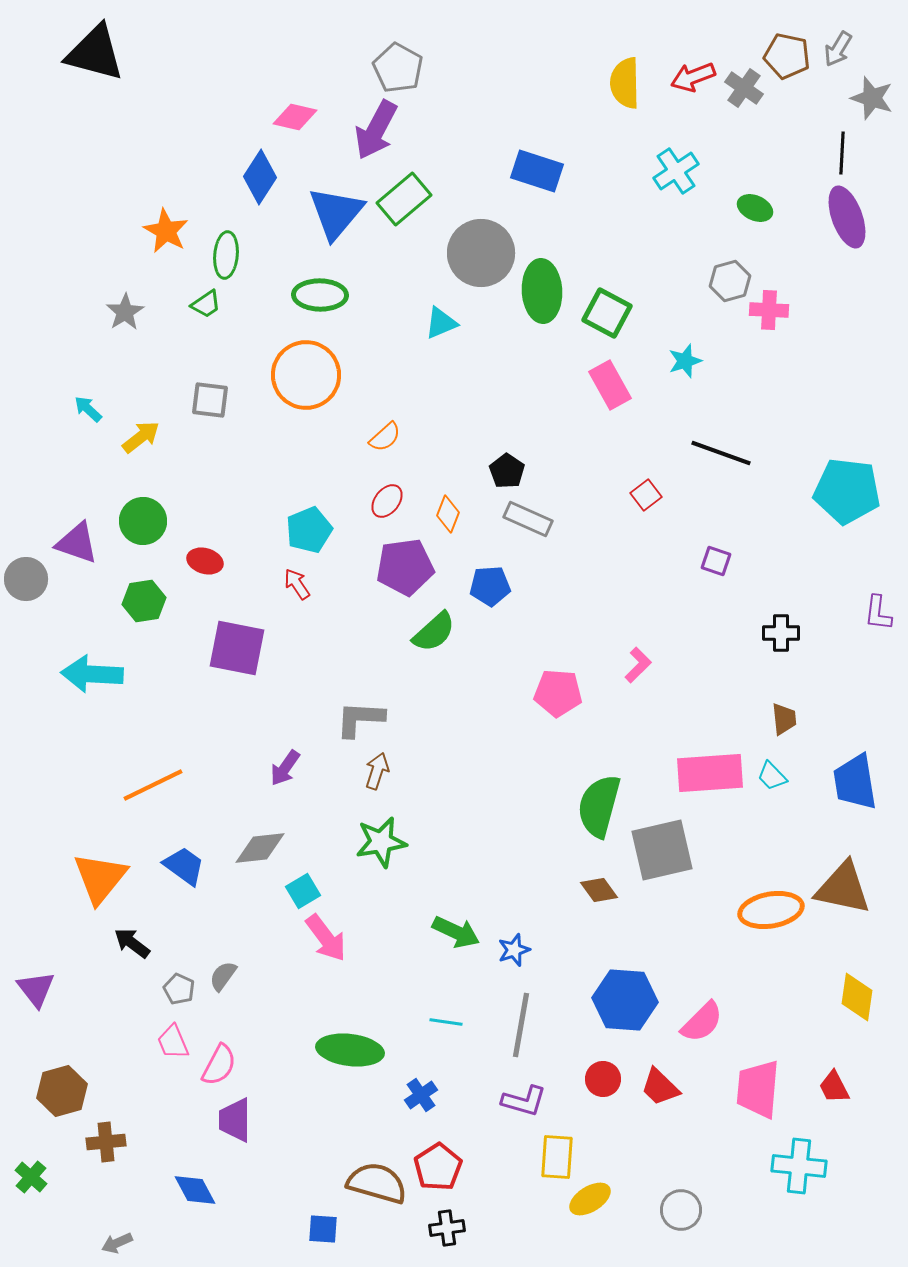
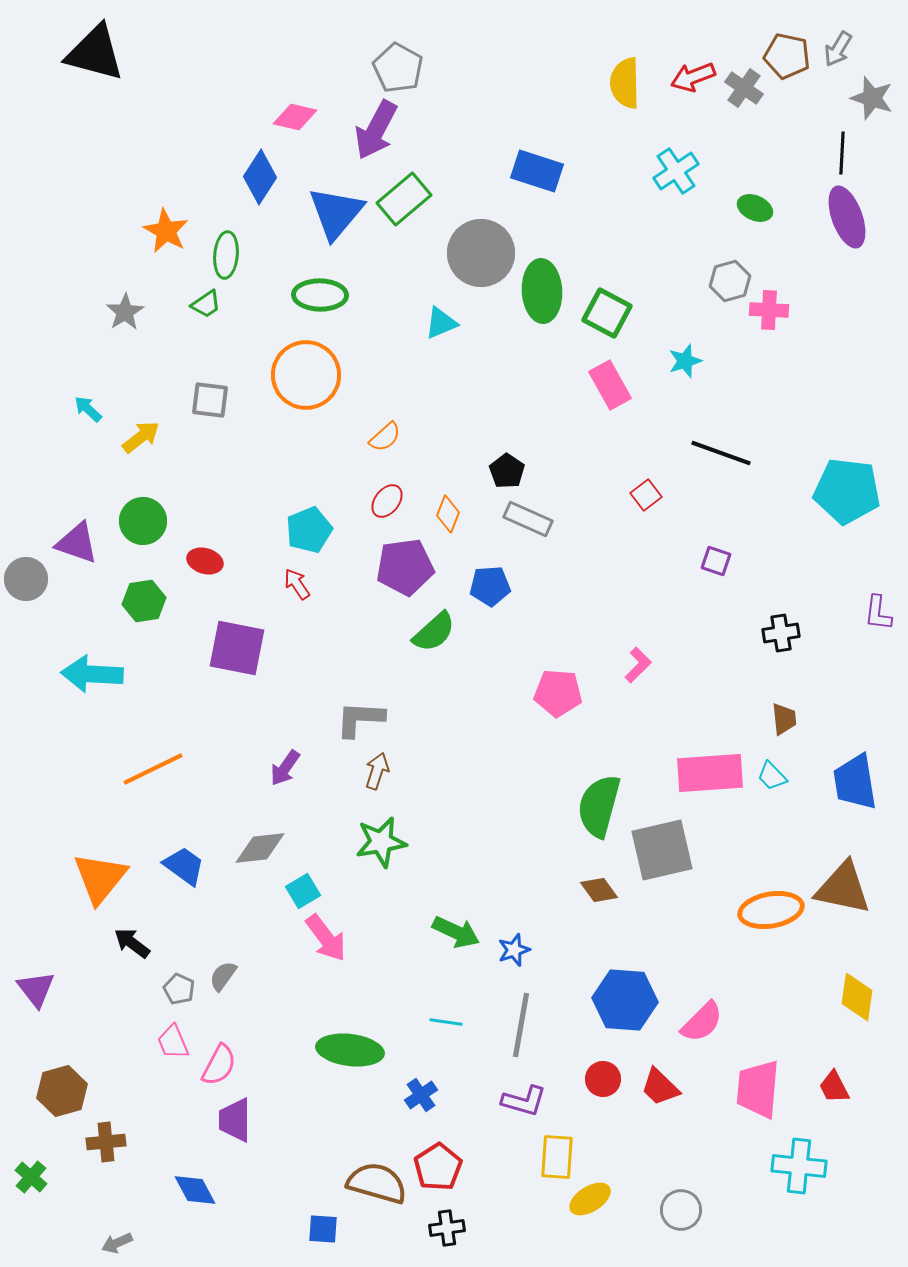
black cross at (781, 633): rotated 9 degrees counterclockwise
orange line at (153, 785): moved 16 px up
